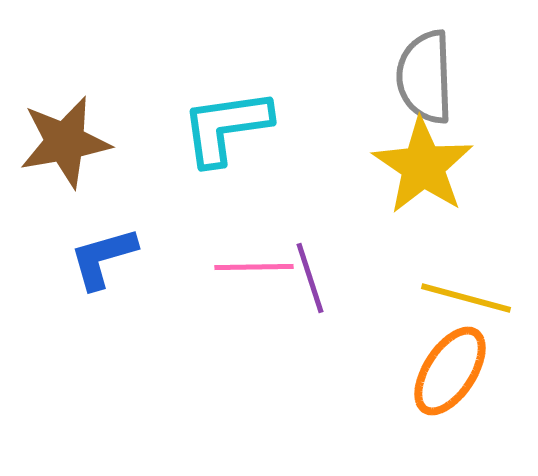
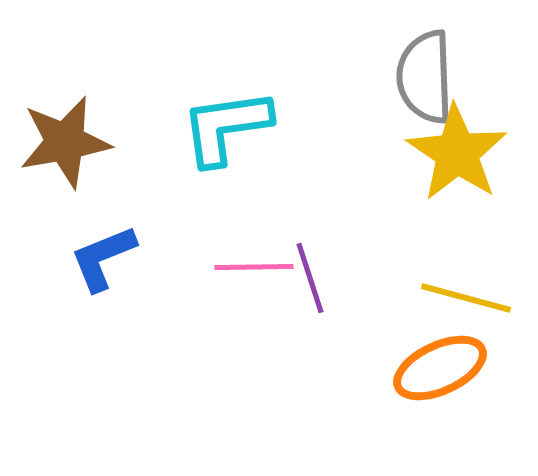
yellow star: moved 34 px right, 13 px up
blue L-shape: rotated 6 degrees counterclockwise
orange ellipse: moved 10 px left, 3 px up; rotated 32 degrees clockwise
